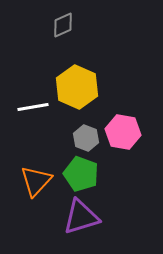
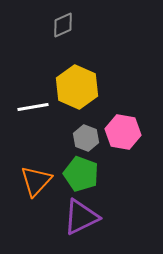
purple triangle: rotated 9 degrees counterclockwise
